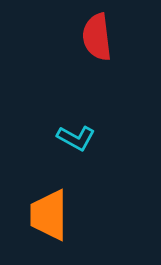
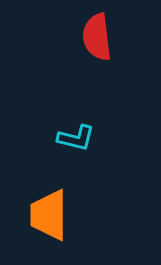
cyan L-shape: rotated 15 degrees counterclockwise
